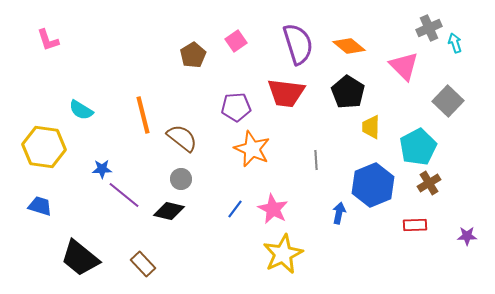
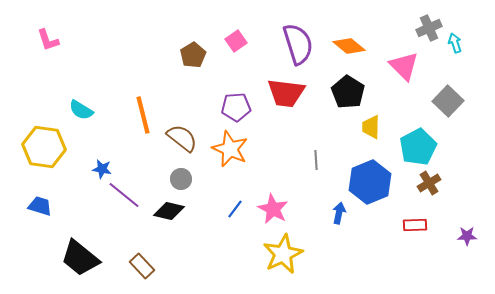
orange star: moved 22 px left
blue star: rotated 12 degrees clockwise
blue hexagon: moved 3 px left, 3 px up
brown rectangle: moved 1 px left, 2 px down
